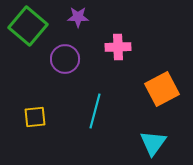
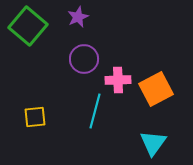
purple star: rotated 25 degrees counterclockwise
pink cross: moved 33 px down
purple circle: moved 19 px right
orange square: moved 6 px left
